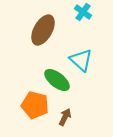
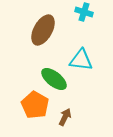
cyan cross: moved 1 px right; rotated 18 degrees counterclockwise
cyan triangle: rotated 35 degrees counterclockwise
green ellipse: moved 3 px left, 1 px up
orange pentagon: rotated 16 degrees clockwise
